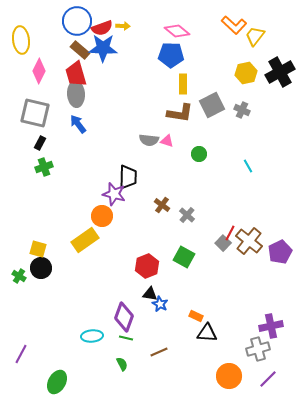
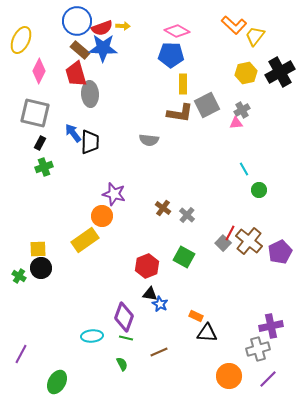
pink diamond at (177, 31): rotated 10 degrees counterclockwise
yellow ellipse at (21, 40): rotated 32 degrees clockwise
gray ellipse at (76, 94): moved 14 px right
gray square at (212, 105): moved 5 px left
gray cross at (242, 110): rotated 35 degrees clockwise
blue arrow at (78, 124): moved 5 px left, 9 px down
pink triangle at (167, 141): moved 69 px right, 18 px up; rotated 24 degrees counterclockwise
green circle at (199, 154): moved 60 px right, 36 px down
cyan line at (248, 166): moved 4 px left, 3 px down
black trapezoid at (128, 177): moved 38 px left, 35 px up
brown cross at (162, 205): moved 1 px right, 3 px down
yellow square at (38, 249): rotated 18 degrees counterclockwise
